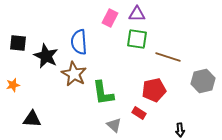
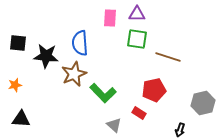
pink rectangle: rotated 24 degrees counterclockwise
blue semicircle: moved 1 px right, 1 px down
black star: rotated 20 degrees counterclockwise
brown star: rotated 20 degrees clockwise
gray hexagon: moved 22 px down
orange star: moved 2 px right
green L-shape: rotated 36 degrees counterclockwise
black triangle: moved 11 px left
black arrow: rotated 24 degrees clockwise
